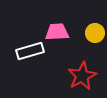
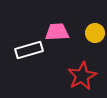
white rectangle: moved 1 px left, 1 px up
